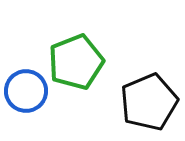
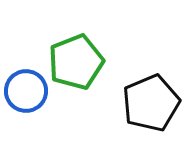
black pentagon: moved 2 px right, 1 px down
